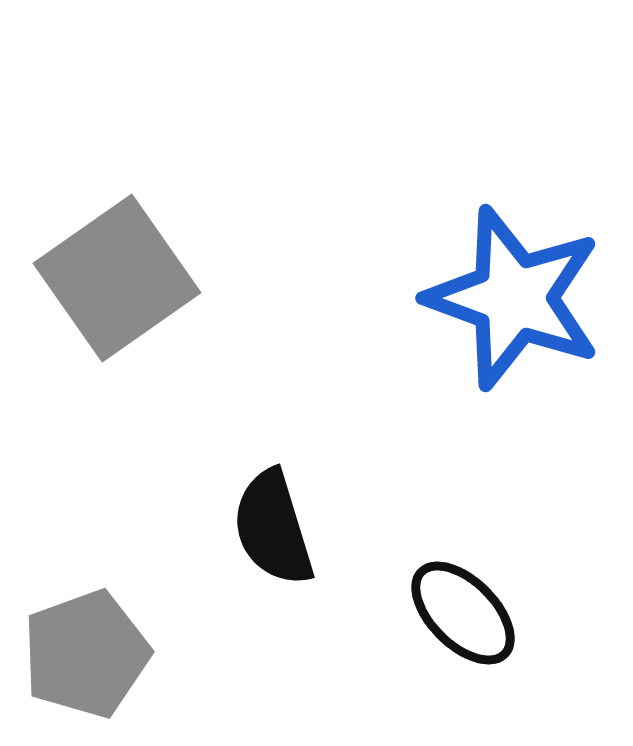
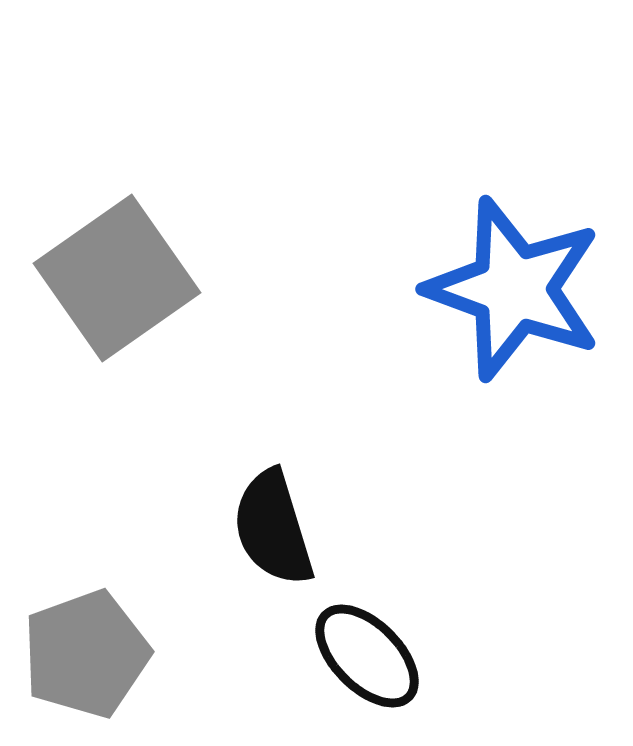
blue star: moved 9 px up
black ellipse: moved 96 px left, 43 px down
